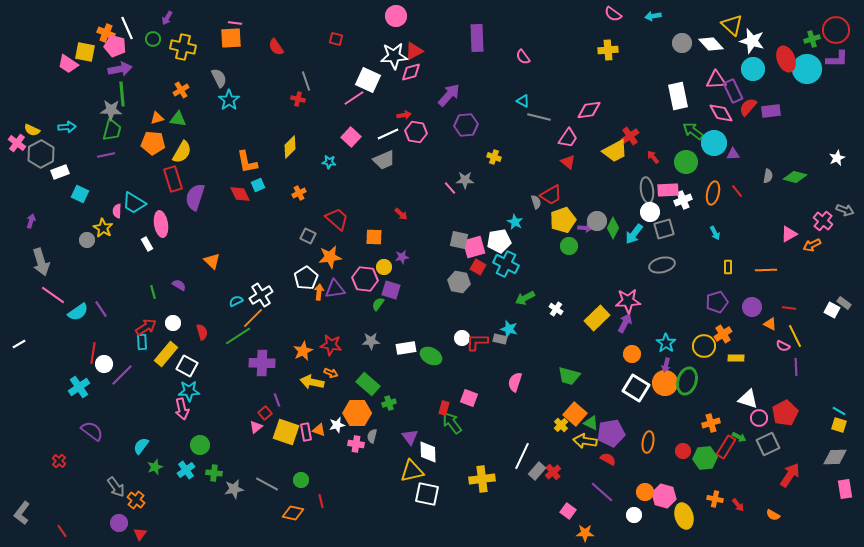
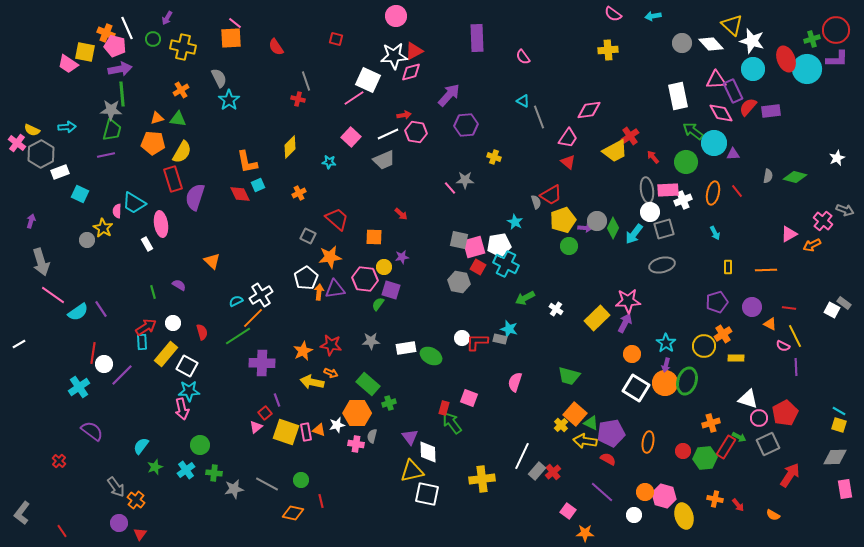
pink line at (235, 23): rotated 32 degrees clockwise
gray line at (539, 117): rotated 55 degrees clockwise
white pentagon at (499, 241): moved 4 px down
